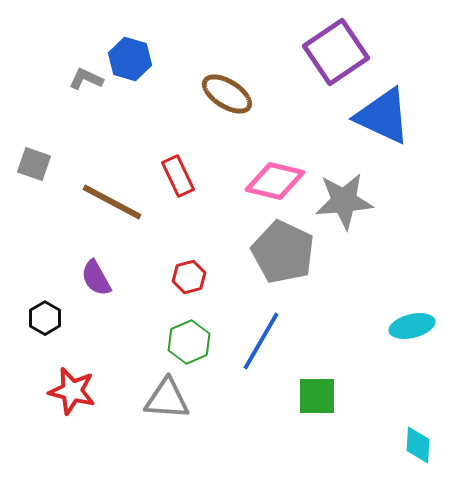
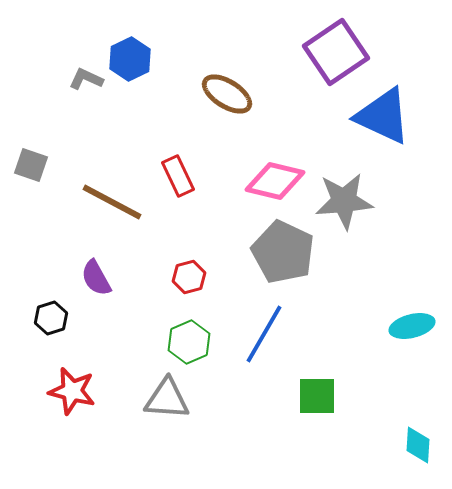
blue hexagon: rotated 18 degrees clockwise
gray square: moved 3 px left, 1 px down
black hexagon: moved 6 px right; rotated 12 degrees clockwise
blue line: moved 3 px right, 7 px up
